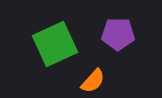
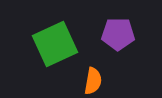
orange semicircle: rotated 32 degrees counterclockwise
